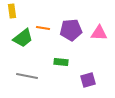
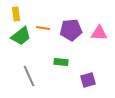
yellow rectangle: moved 4 px right, 3 px down
green trapezoid: moved 2 px left, 2 px up
gray line: moved 2 px right; rotated 55 degrees clockwise
